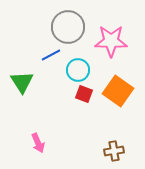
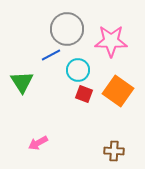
gray circle: moved 1 px left, 2 px down
pink arrow: rotated 84 degrees clockwise
brown cross: rotated 12 degrees clockwise
